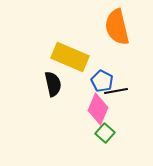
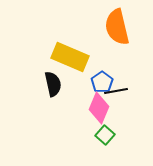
blue pentagon: moved 1 px down; rotated 10 degrees clockwise
pink diamond: moved 1 px right, 1 px up
green square: moved 2 px down
